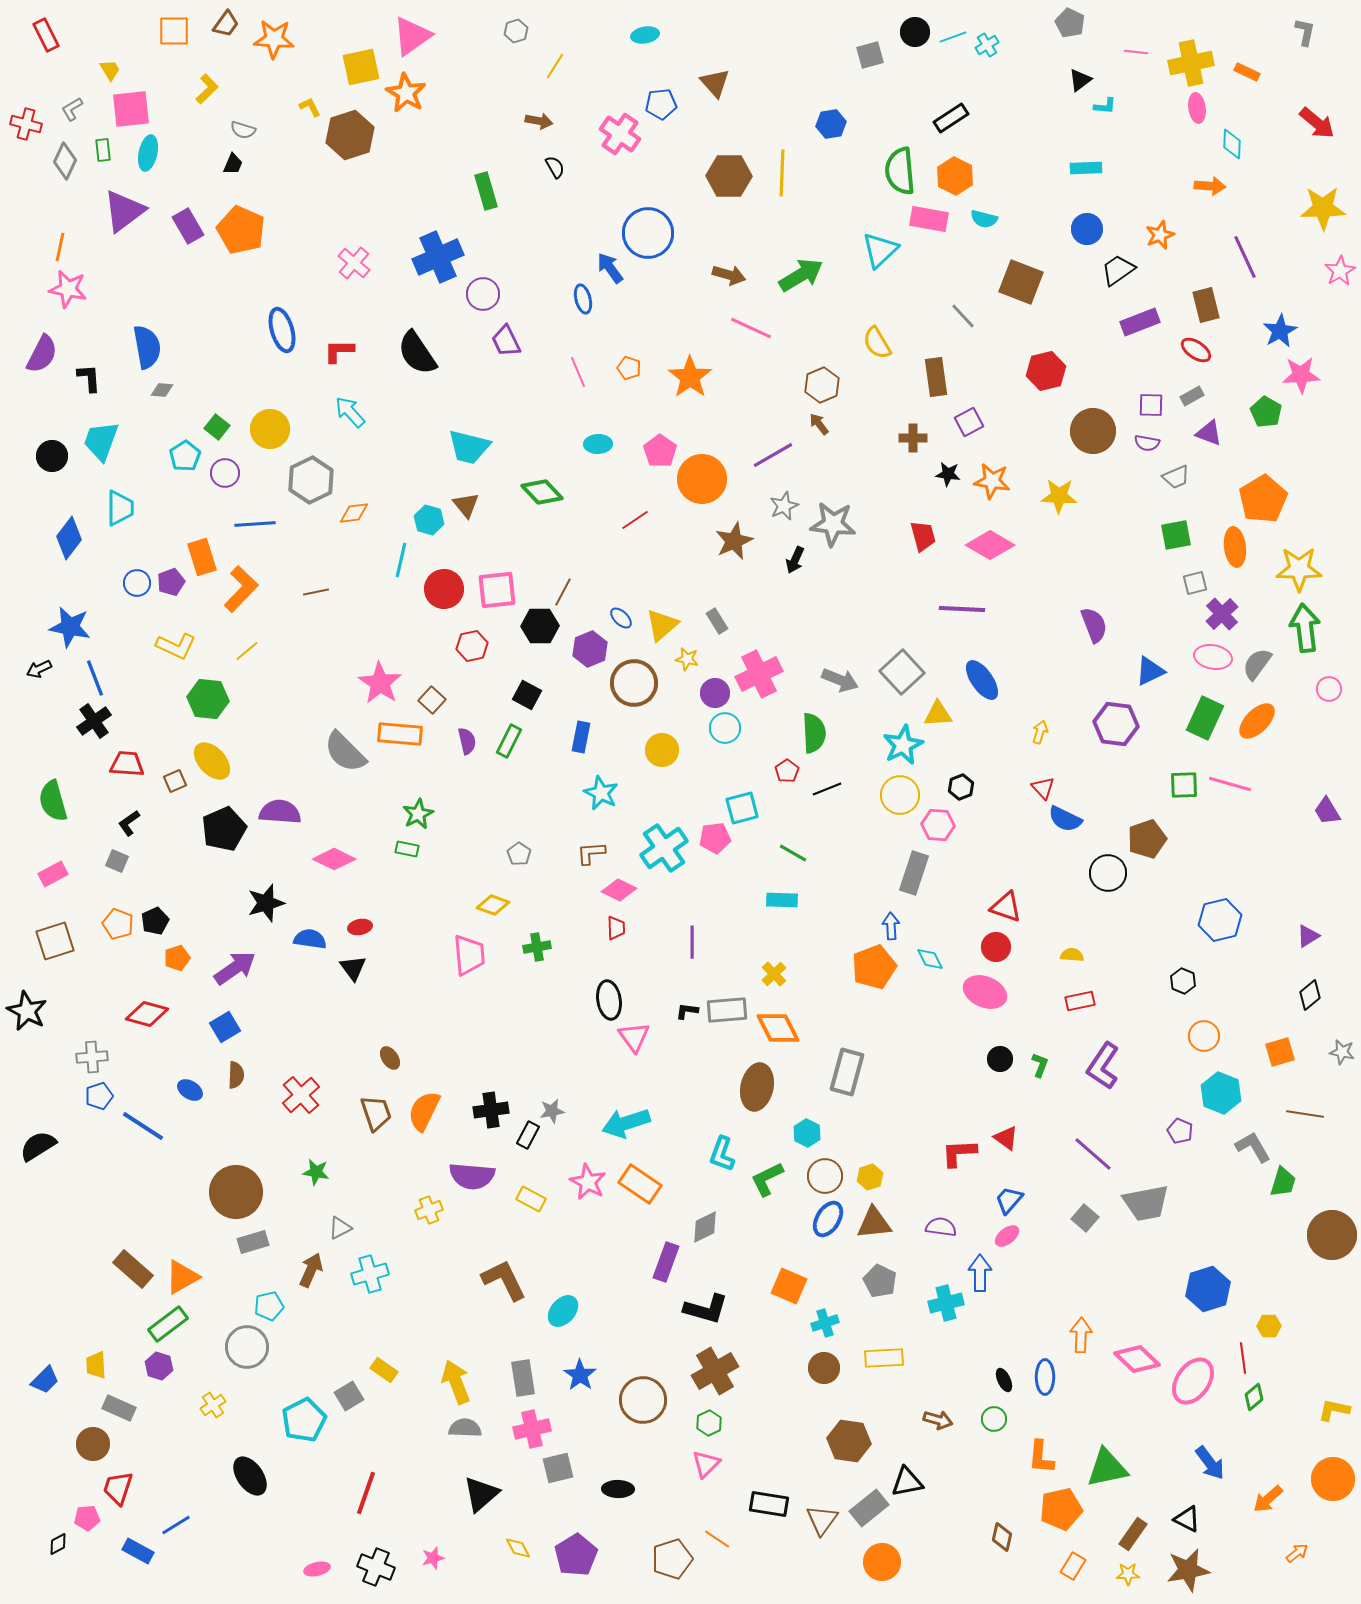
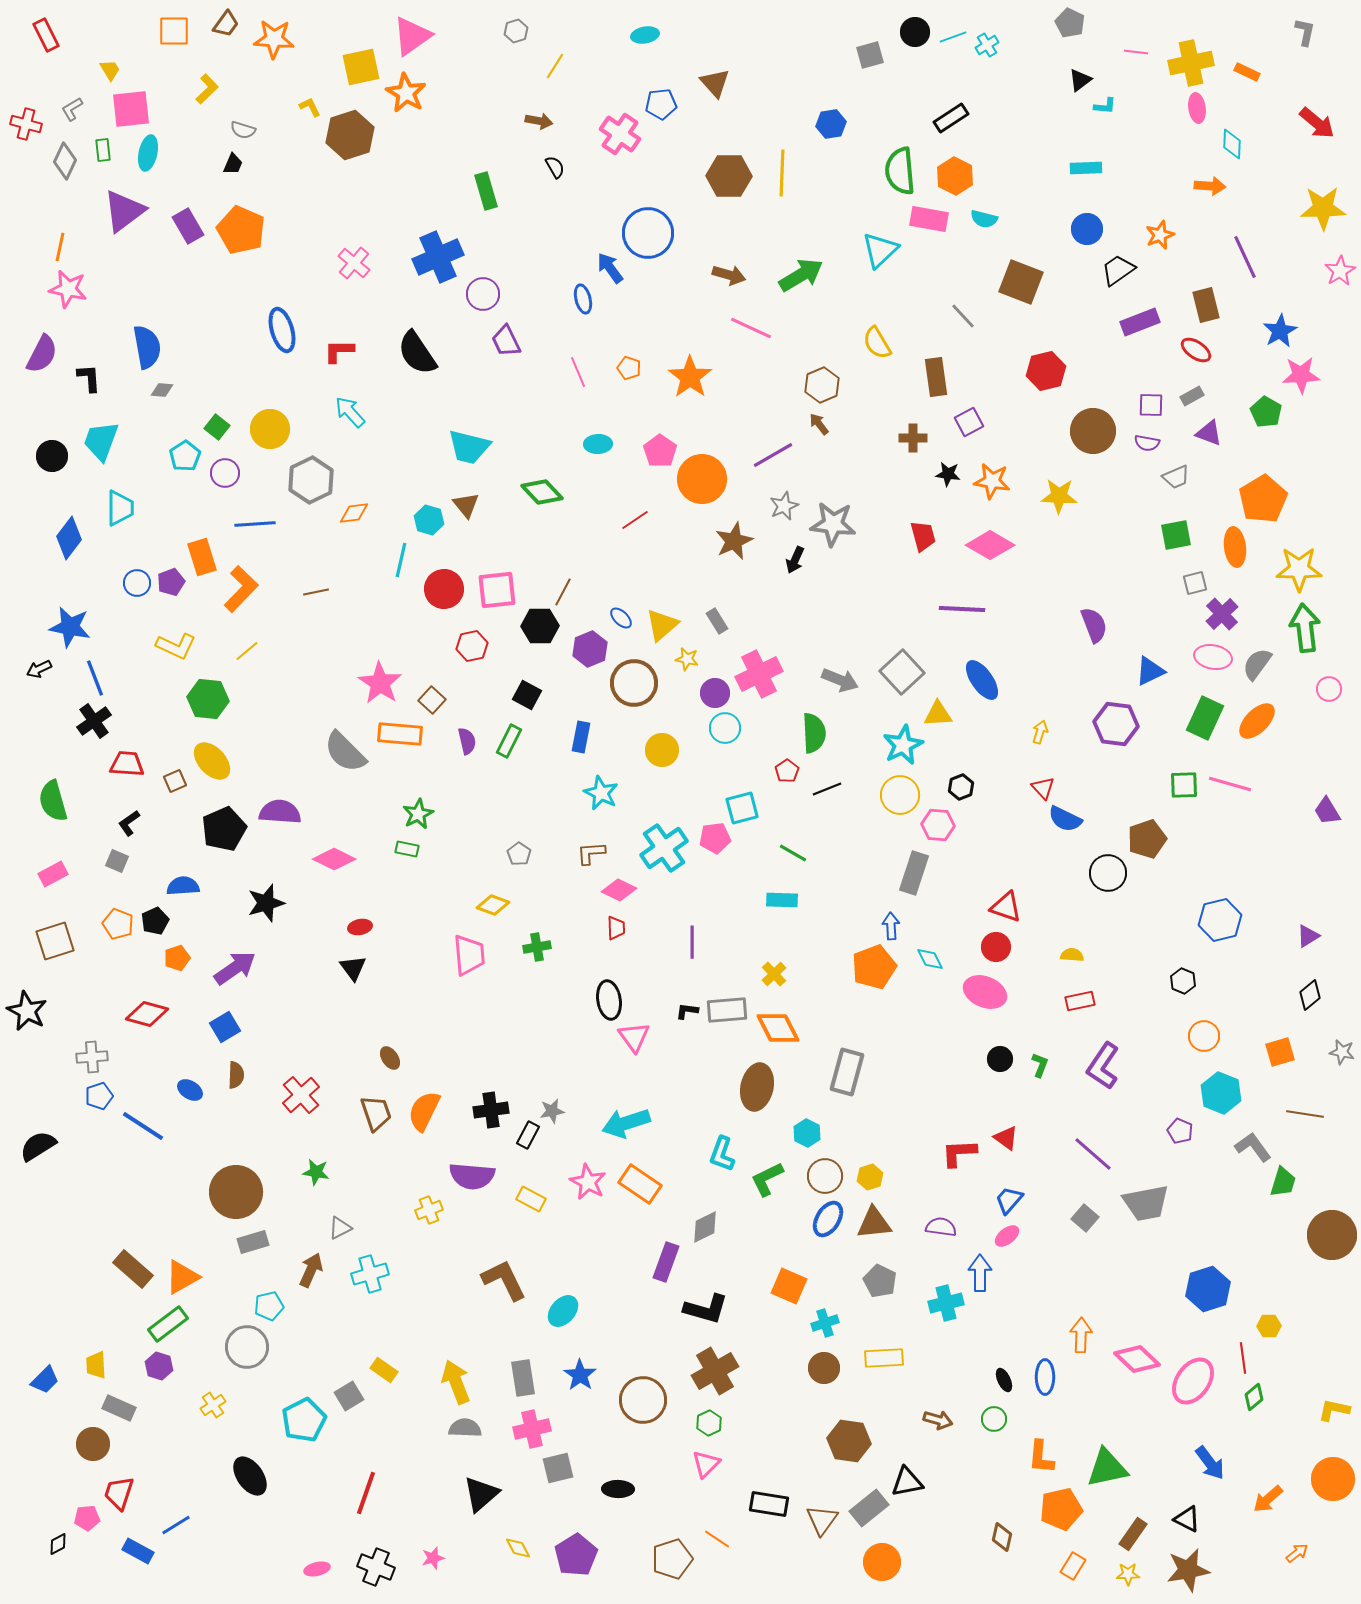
blue semicircle at (310, 939): moved 127 px left, 53 px up; rotated 12 degrees counterclockwise
gray L-shape at (1253, 1147): rotated 6 degrees counterclockwise
red trapezoid at (118, 1488): moved 1 px right, 5 px down
